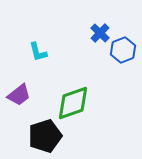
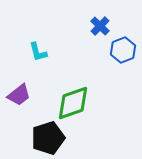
blue cross: moved 7 px up
black pentagon: moved 3 px right, 2 px down
